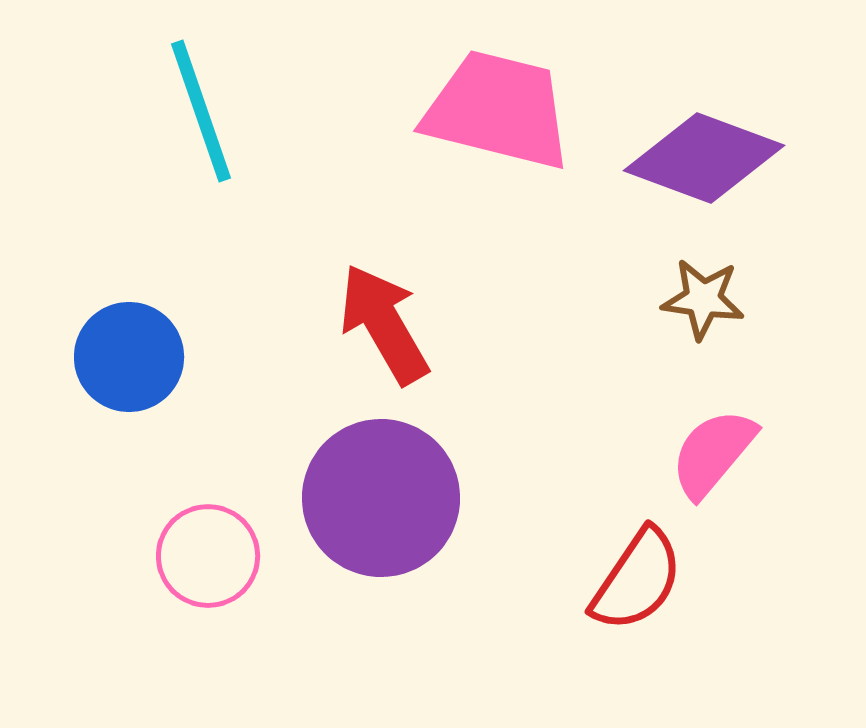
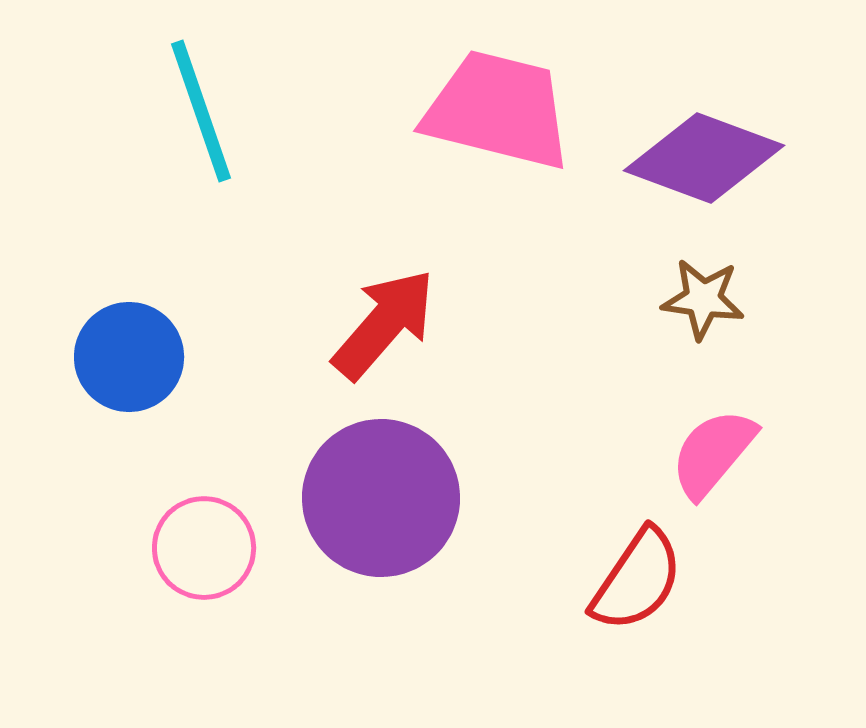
red arrow: rotated 71 degrees clockwise
pink circle: moved 4 px left, 8 px up
